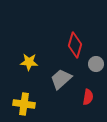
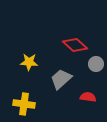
red diamond: rotated 65 degrees counterclockwise
red semicircle: rotated 91 degrees counterclockwise
